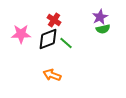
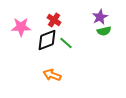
green semicircle: moved 1 px right, 2 px down
pink star: moved 7 px up
black diamond: moved 1 px left, 1 px down
